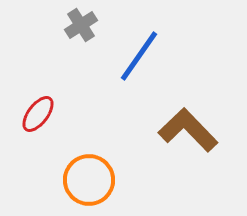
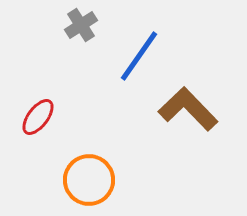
red ellipse: moved 3 px down
brown L-shape: moved 21 px up
